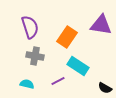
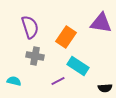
purple triangle: moved 2 px up
orange rectangle: moved 1 px left
cyan semicircle: moved 13 px left, 3 px up
black semicircle: rotated 32 degrees counterclockwise
